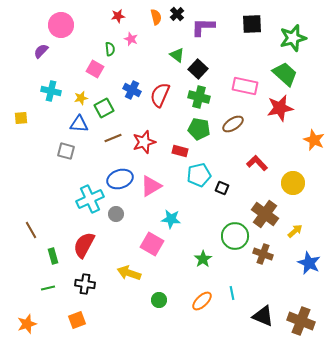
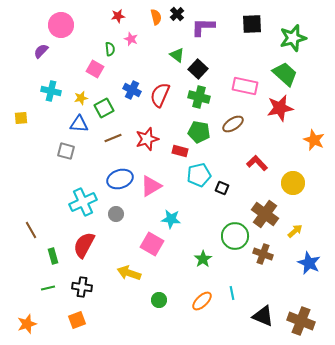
green pentagon at (199, 129): moved 3 px down
red star at (144, 142): moved 3 px right, 3 px up
cyan cross at (90, 199): moved 7 px left, 3 px down
black cross at (85, 284): moved 3 px left, 3 px down
